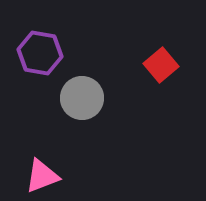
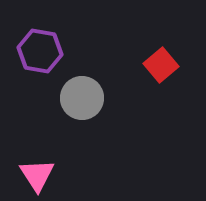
purple hexagon: moved 2 px up
pink triangle: moved 5 px left, 1 px up; rotated 42 degrees counterclockwise
